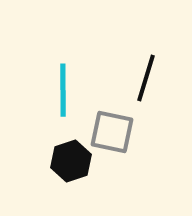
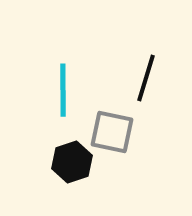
black hexagon: moved 1 px right, 1 px down
